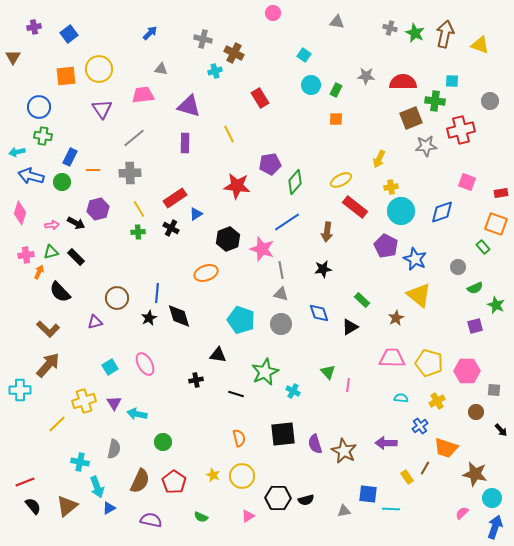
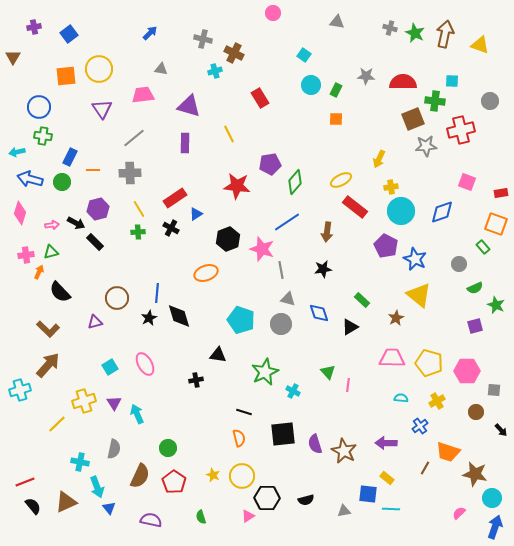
brown square at (411, 118): moved 2 px right, 1 px down
blue arrow at (31, 176): moved 1 px left, 3 px down
black rectangle at (76, 257): moved 19 px right, 15 px up
gray circle at (458, 267): moved 1 px right, 3 px up
gray triangle at (281, 294): moved 7 px right, 5 px down
cyan cross at (20, 390): rotated 15 degrees counterclockwise
black line at (236, 394): moved 8 px right, 18 px down
cyan arrow at (137, 414): rotated 54 degrees clockwise
green circle at (163, 442): moved 5 px right, 6 px down
orange trapezoid at (446, 448): moved 2 px right, 4 px down
yellow rectangle at (407, 477): moved 20 px left, 1 px down; rotated 16 degrees counterclockwise
brown semicircle at (140, 481): moved 5 px up
black hexagon at (278, 498): moved 11 px left
brown triangle at (67, 506): moved 1 px left, 4 px up; rotated 15 degrees clockwise
blue triangle at (109, 508): rotated 40 degrees counterclockwise
pink semicircle at (462, 513): moved 3 px left
green semicircle at (201, 517): rotated 48 degrees clockwise
